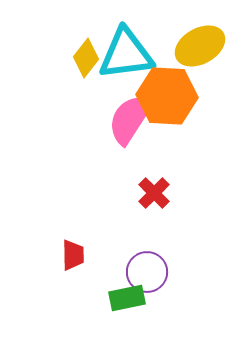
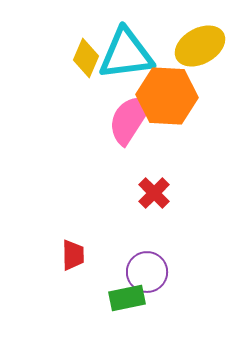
yellow diamond: rotated 15 degrees counterclockwise
